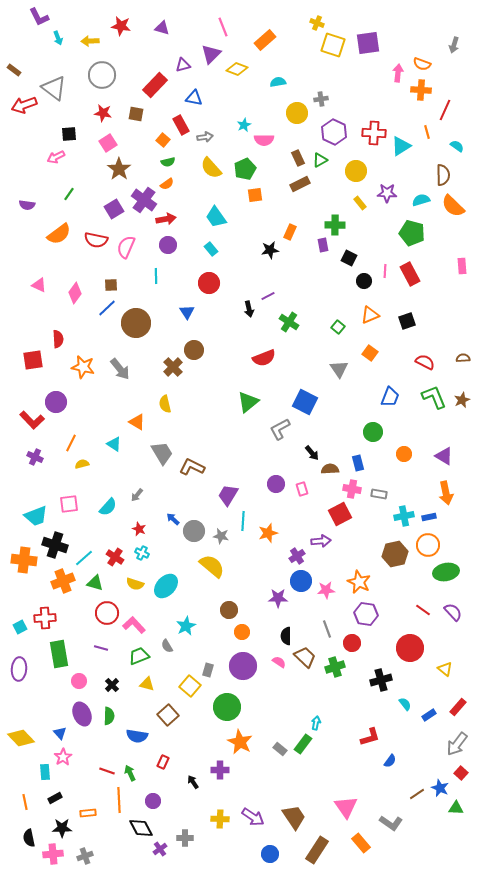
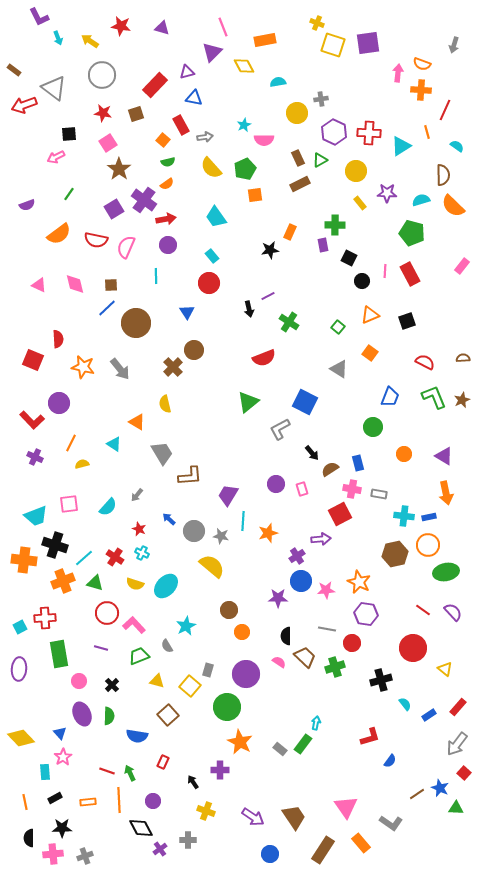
orange rectangle at (265, 40): rotated 30 degrees clockwise
yellow arrow at (90, 41): rotated 36 degrees clockwise
purple triangle at (211, 54): moved 1 px right, 2 px up
purple triangle at (183, 65): moved 4 px right, 7 px down
yellow diamond at (237, 69): moved 7 px right, 3 px up; rotated 40 degrees clockwise
brown square at (136, 114): rotated 28 degrees counterclockwise
red cross at (374, 133): moved 5 px left
purple semicircle at (27, 205): rotated 28 degrees counterclockwise
cyan rectangle at (211, 249): moved 1 px right, 7 px down
pink rectangle at (462, 266): rotated 42 degrees clockwise
black circle at (364, 281): moved 2 px left
pink diamond at (75, 293): moved 9 px up; rotated 50 degrees counterclockwise
red square at (33, 360): rotated 30 degrees clockwise
gray triangle at (339, 369): rotated 24 degrees counterclockwise
purple circle at (56, 402): moved 3 px right, 1 px down
green circle at (373, 432): moved 5 px up
brown L-shape at (192, 467): moved 2 px left, 9 px down; rotated 150 degrees clockwise
brown semicircle at (330, 469): rotated 30 degrees counterclockwise
cyan cross at (404, 516): rotated 18 degrees clockwise
blue arrow at (173, 519): moved 4 px left
purple arrow at (321, 541): moved 2 px up
gray line at (327, 629): rotated 60 degrees counterclockwise
red circle at (410, 648): moved 3 px right
purple circle at (243, 666): moved 3 px right, 8 px down
yellow triangle at (147, 684): moved 10 px right, 3 px up
red square at (461, 773): moved 3 px right
orange rectangle at (88, 813): moved 11 px up
yellow cross at (220, 819): moved 14 px left, 8 px up; rotated 18 degrees clockwise
black semicircle at (29, 838): rotated 12 degrees clockwise
gray cross at (185, 838): moved 3 px right, 2 px down
brown rectangle at (317, 850): moved 6 px right
